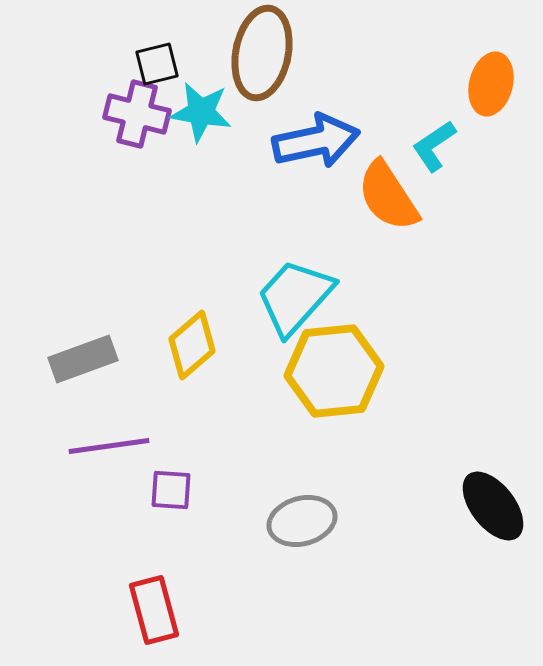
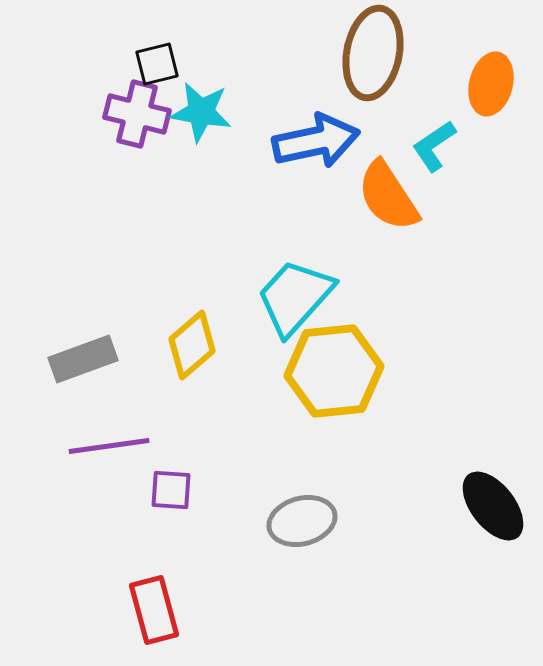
brown ellipse: moved 111 px right
